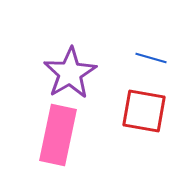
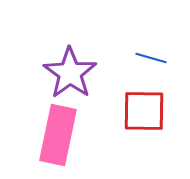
purple star: rotated 6 degrees counterclockwise
red square: rotated 9 degrees counterclockwise
